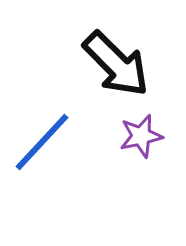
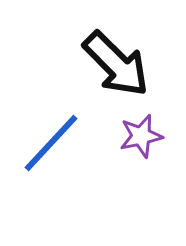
blue line: moved 9 px right, 1 px down
